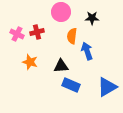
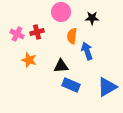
orange star: moved 1 px left, 2 px up
